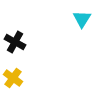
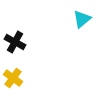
cyan triangle: rotated 18 degrees clockwise
